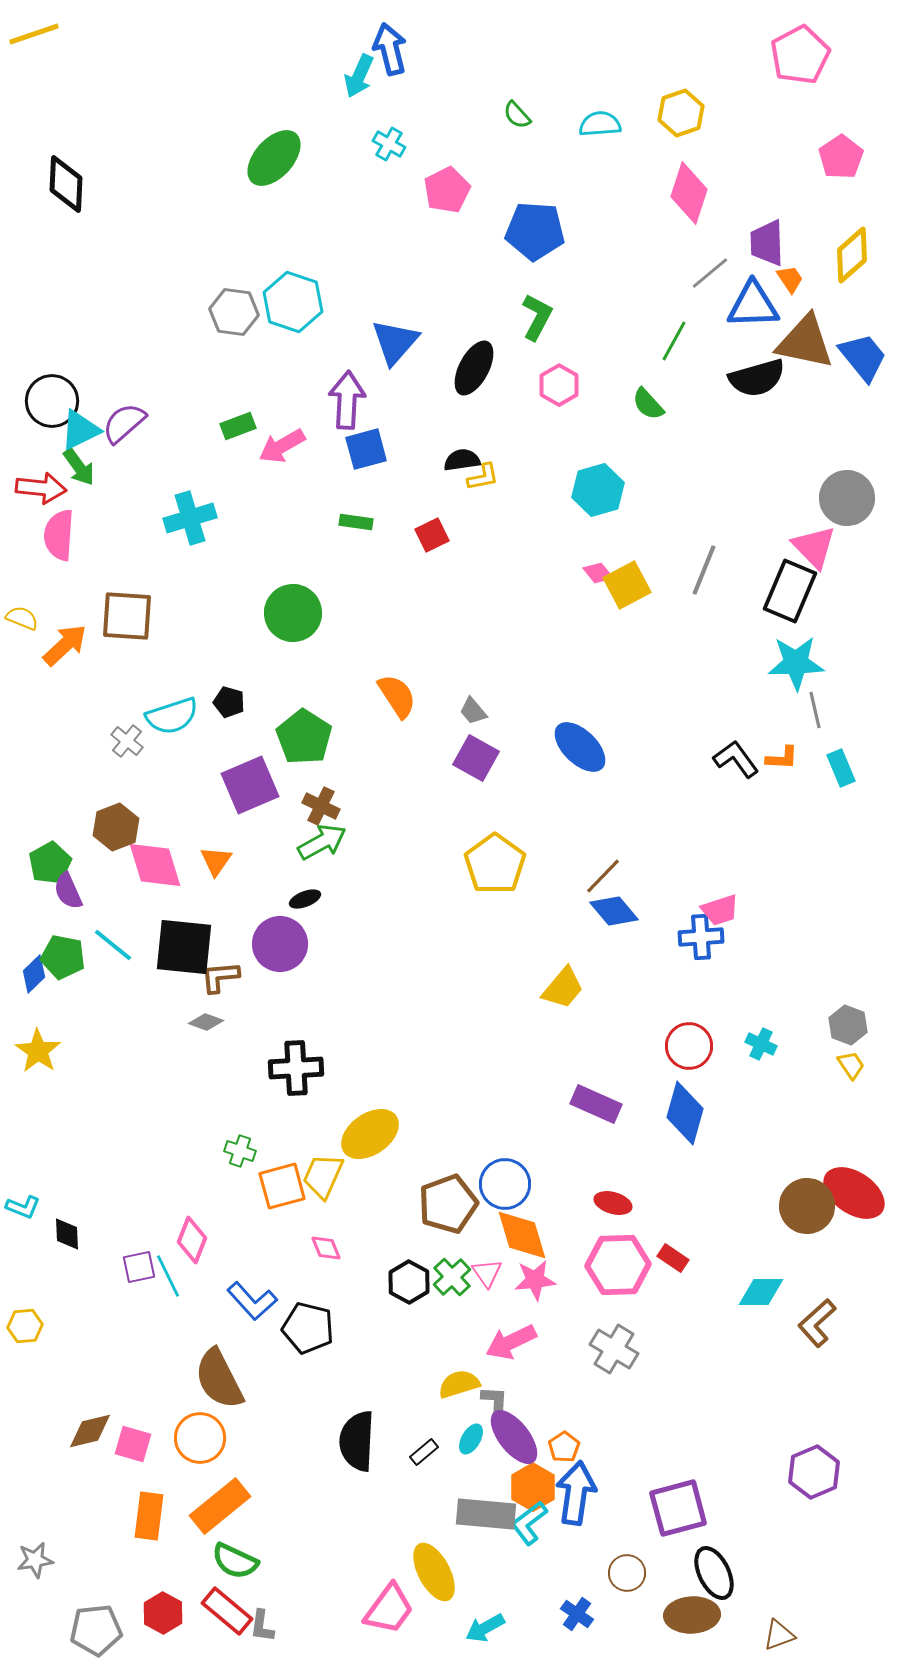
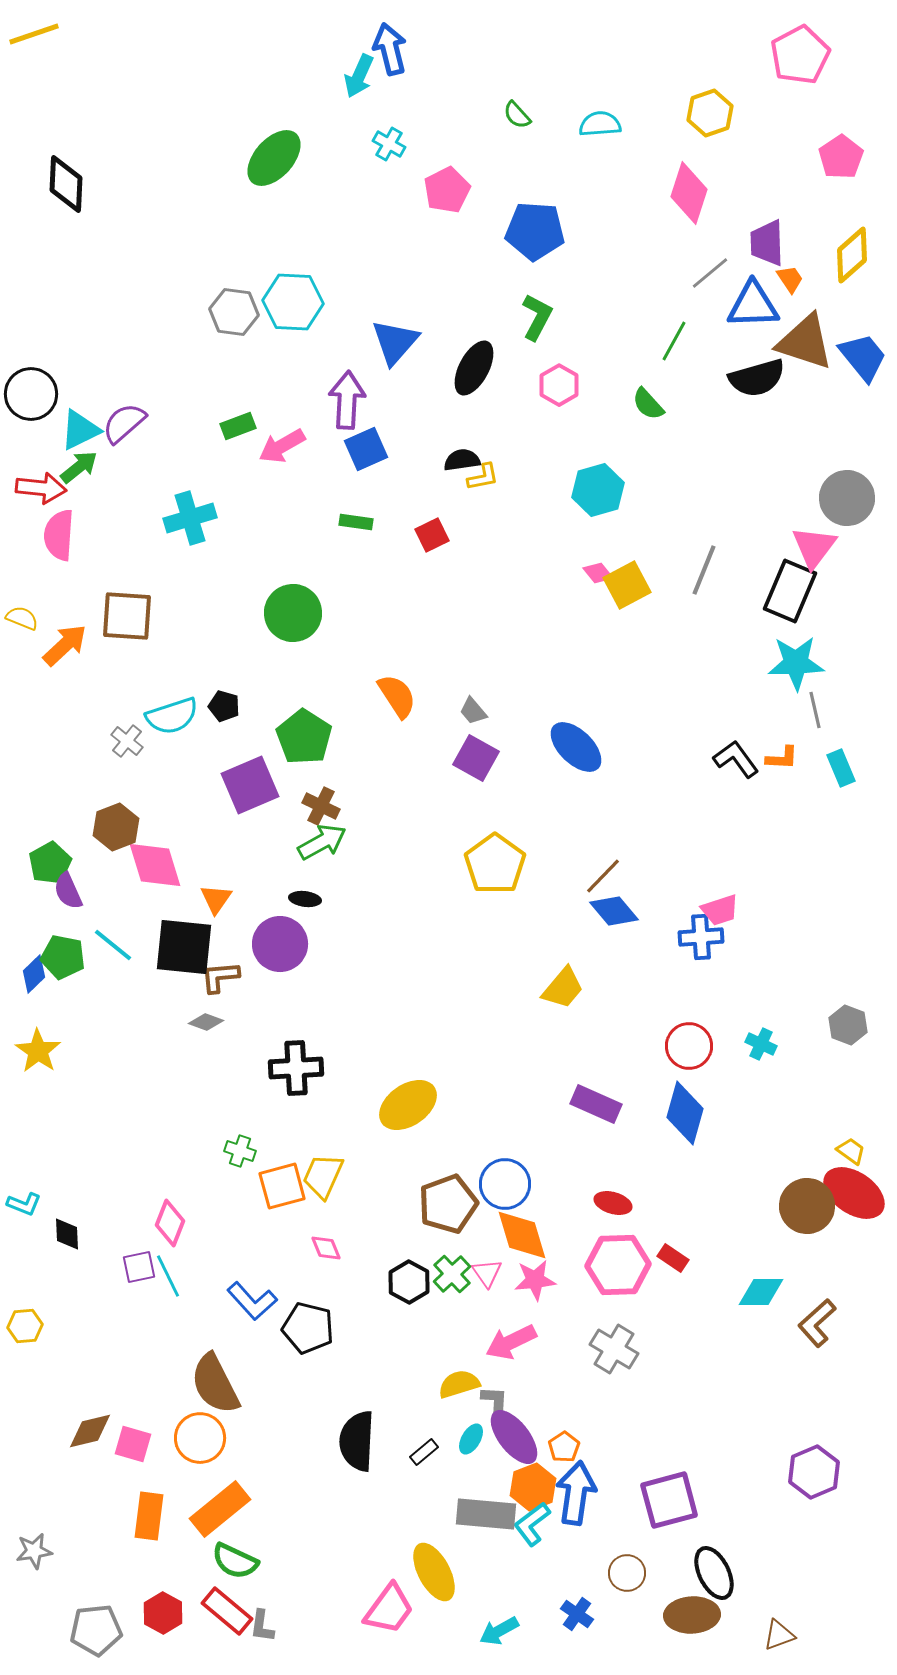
yellow hexagon at (681, 113): moved 29 px right
cyan hexagon at (293, 302): rotated 16 degrees counterclockwise
brown triangle at (805, 342): rotated 6 degrees clockwise
black circle at (52, 401): moved 21 px left, 7 px up
blue square at (366, 449): rotated 9 degrees counterclockwise
green arrow at (79, 467): rotated 93 degrees counterclockwise
pink triangle at (814, 547): rotated 21 degrees clockwise
black pentagon at (229, 702): moved 5 px left, 4 px down
blue ellipse at (580, 747): moved 4 px left
orange triangle at (216, 861): moved 38 px down
black ellipse at (305, 899): rotated 28 degrees clockwise
yellow trapezoid at (851, 1065): moved 86 px down; rotated 20 degrees counterclockwise
yellow ellipse at (370, 1134): moved 38 px right, 29 px up
cyan L-shape at (23, 1207): moved 1 px right, 3 px up
pink diamond at (192, 1240): moved 22 px left, 17 px up
green cross at (452, 1277): moved 3 px up
brown semicircle at (219, 1379): moved 4 px left, 5 px down
orange hexagon at (533, 1487): rotated 9 degrees clockwise
orange rectangle at (220, 1506): moved 3 px down
purple square at (678, 1508): moved 9 px left, 8 px up
cyan L-shape at (529, 1523): moved 3 px right, 1 px down
gray star at (35, 1560): moved 1 px left, 9 px up
cyan arrow at (485, 1628): moved 14 px right, 3 px down
